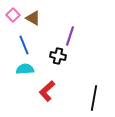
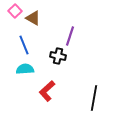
pink square: moved 2 px right, 4 px up
